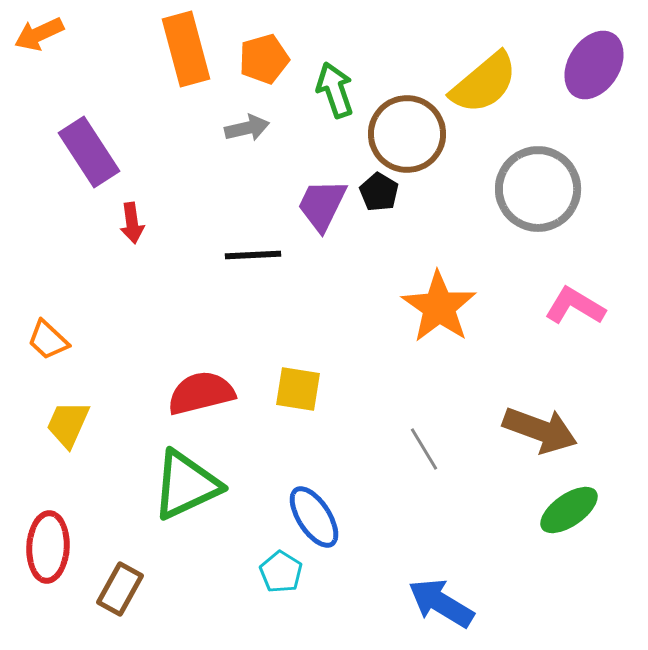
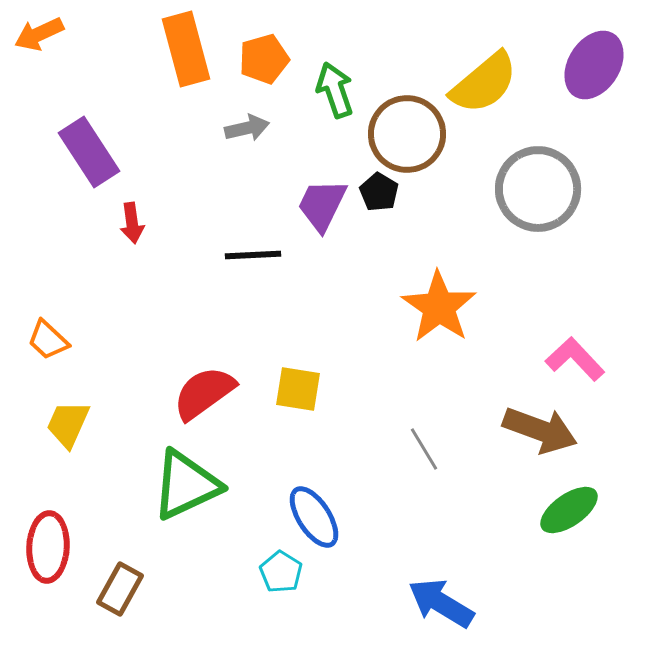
pink L-shape: moved 53 px down; rotated 16 degrees clockwise
red semicircle: moved 3 px right; rotated 22 degrees counterclockwise
